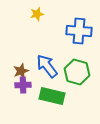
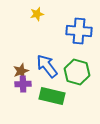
purple cross: moved 1 px up
